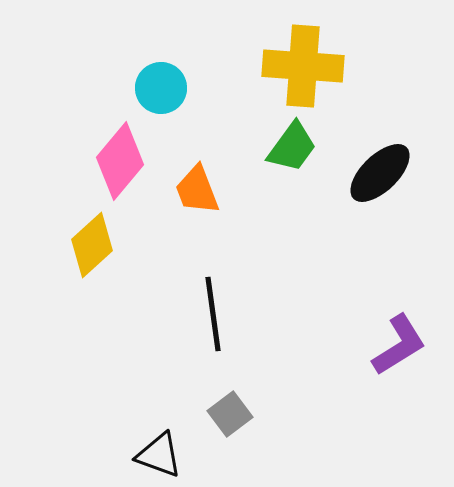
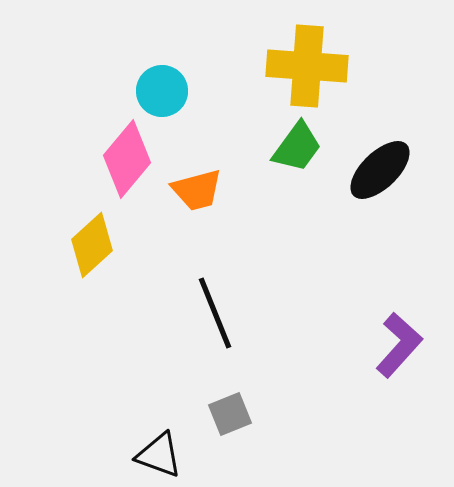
yellow cross: moved 4 px right
cyan circle: moved 1 px right, 3 px down
green trapezoid: moved 5 px right
pink diamond: moved 7 px right, 2 px up
black ellipse: moved 3 px up
orange trapezoid: rotated 84 degrees counterclockwise
black line: moved 2 px right, 1 px up; rotated 14 degrees counterclockwise
purple L-shape: rotated 16 degrees counterclockwise
gray square: rotated 15 degrees clockwise
